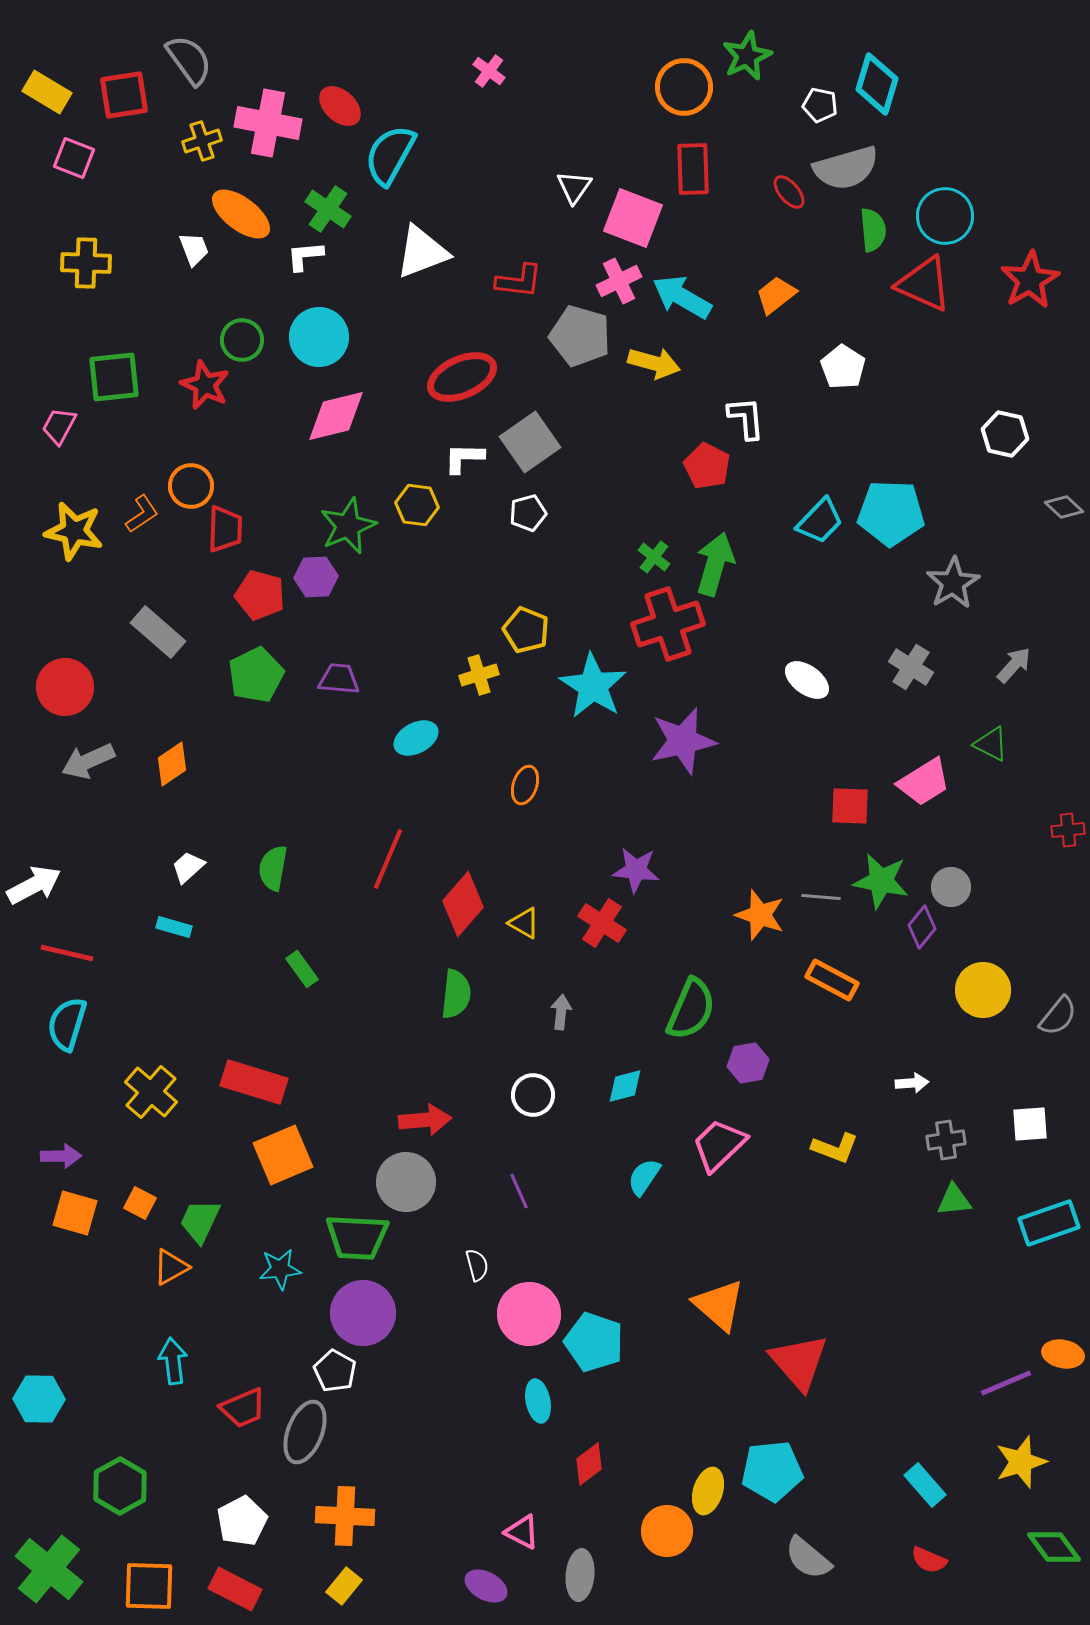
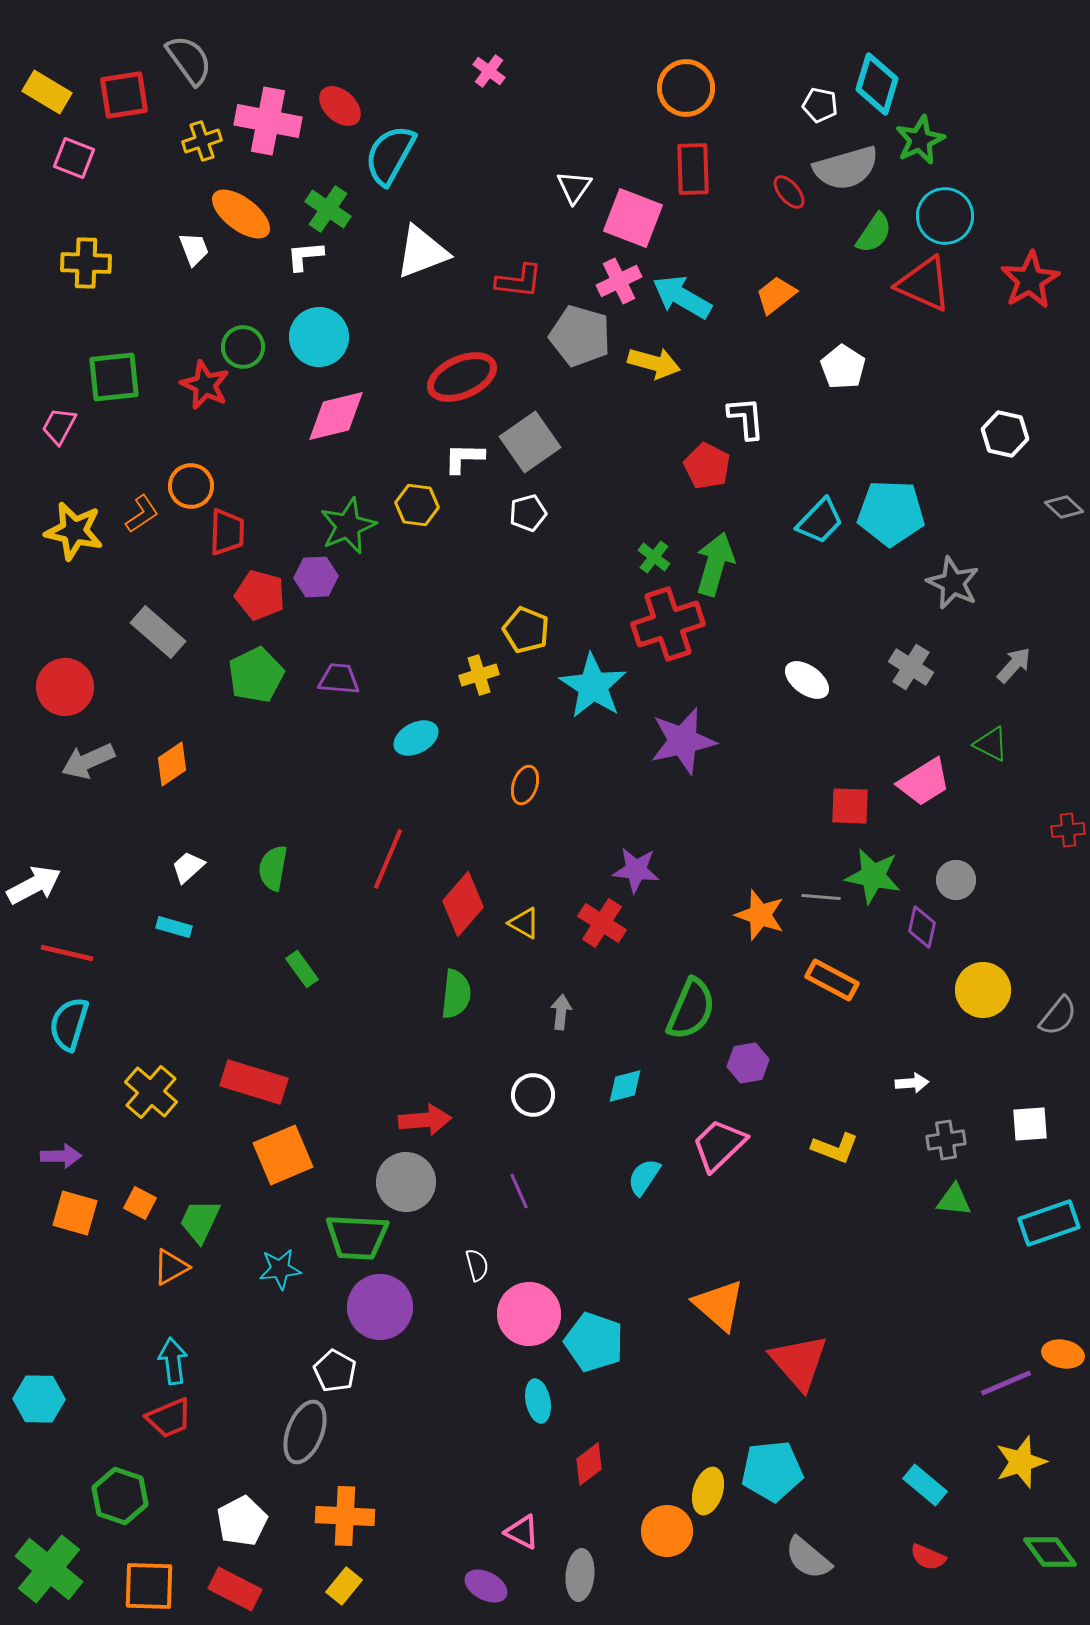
green star at (747, 56): moved 173 px right, 84 px down
orange circle at (684, 87): moved 2 px right, 1 px down
pink cross at (268, 123): moved 2 px up
green semicircle at (873, 230): moved 1 px right, 3 px down; rotated 39 degrees clockwise
green circle at (242, 340): moved 1 px right, 7 px down
red trapezoid at (225, 529): moved 2 px right, 3 px down
gray star at (953, 583): rotated 16 degrees counterclockwise
green star at (881, 881): moved 8 px left, 5 px up
gray circle at (951, 887): moved 5 px right, 7 px up
purple diamond at (922, 927): rotated 27 degrees counterclockwise
cyan semicircle at (67, 1024): moved 2 px right
green triangle at (954, 1200): rotated 12 degrees clockwise
purple circle at (363, 1313): moved 17 px right, 6 px up
red trapezoid at (243, 1408): moved 74 px left, 10 px down
cyan rectangle at (925, 1485): rotated 9 degrees counterclockwise
green hexagon at (120, 1486): moved 10 px down; rotated 12 degrees counterclockwise
green diamond at (1054, 1547): moved 4 px left, 5 px down
red semicircle at (929, 1560): moved 1 px left, 3 px up
